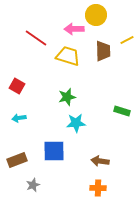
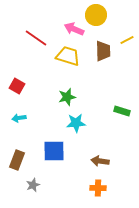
pink arrow: rotated 24 degrees clockwise
brown rectangle: rotated 48 degrees counterclockwise
